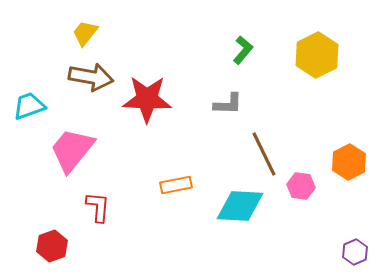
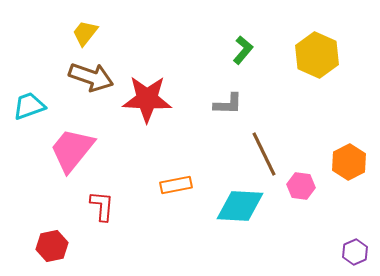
yellow hexagon: rotated 9 degrees counterclockwise
brown arrow: rotated 9 degrees clockwise
red L-shape: moved 4 px right, 1 px up
red hexagon: rotated 8 degrees clockwise
